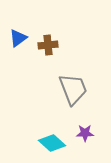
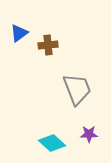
blue triangle: moved 1 px right, 5 px up
gray trapezoid: moved 4 px right
purple star: moved 4 px right, 1 px down
